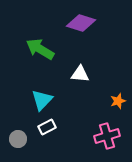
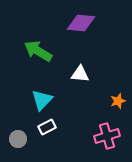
purple diamond: rotated 12 degrees counterclockwise
green arrow: moved 2 px left, 2 px down
